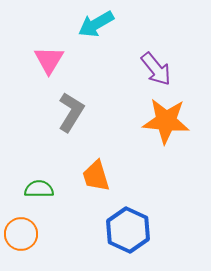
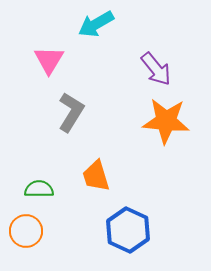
orange circle: moved 5 px right, 3 px up
